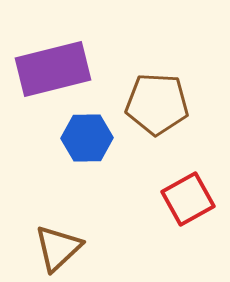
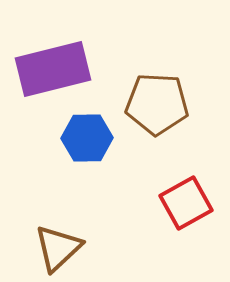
red square: moved 2 px left, 4 px down
